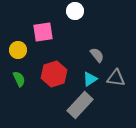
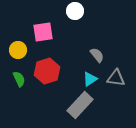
red hexagon: moved 7 px left, 3 px up
